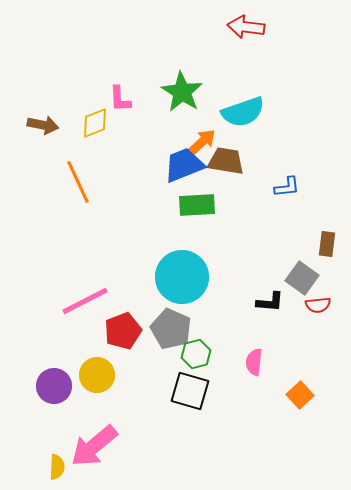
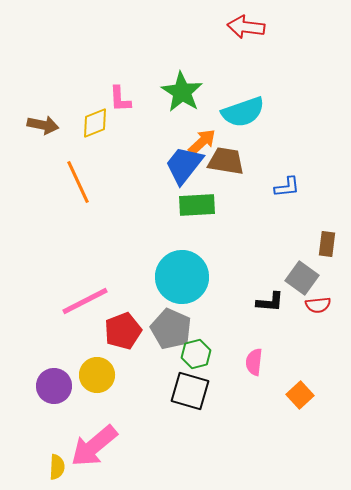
blue trapezoid: rotated 30 degrees counterclockwise
